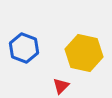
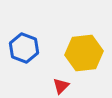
yellow hexagon: rotated 18 degrees counterclockwise
